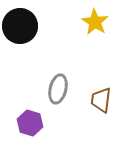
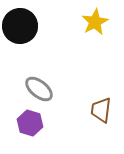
yellow star: rotated 12 degrees clockwise
gray ellipse: moved 19 px left; rotated 64 degrees counterclockwise
brown trapezoid: moved 10 px down
